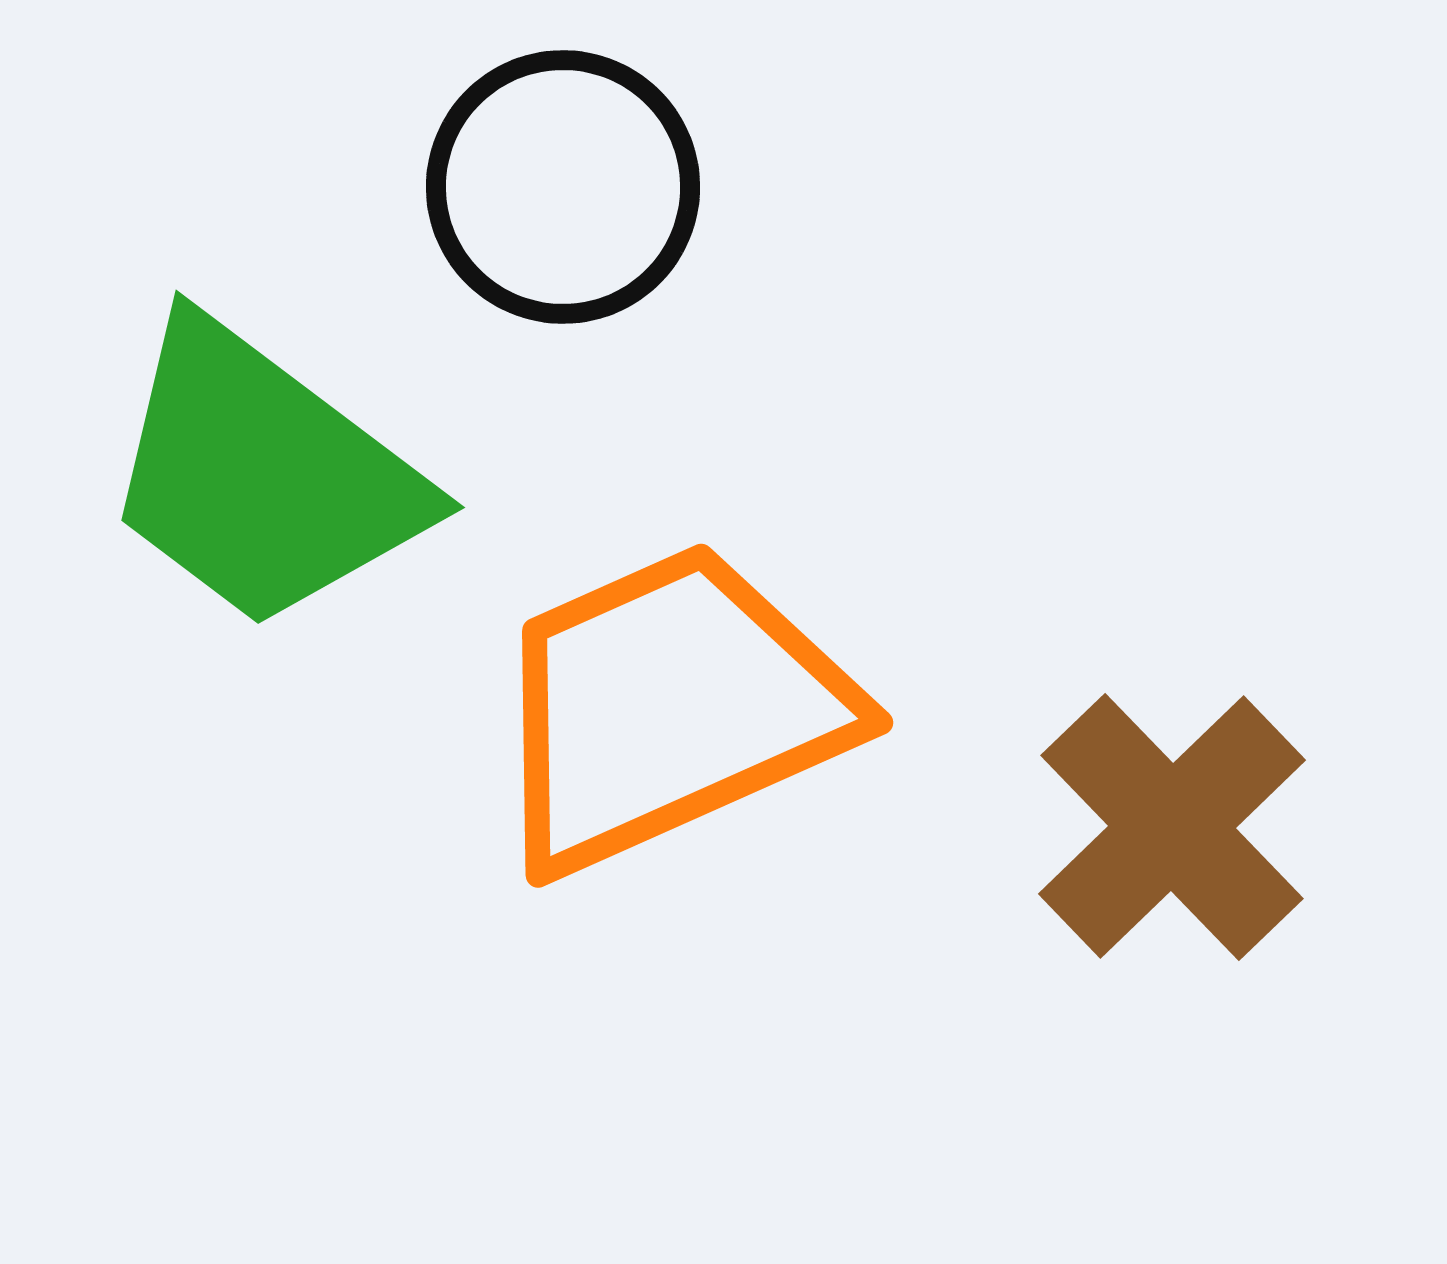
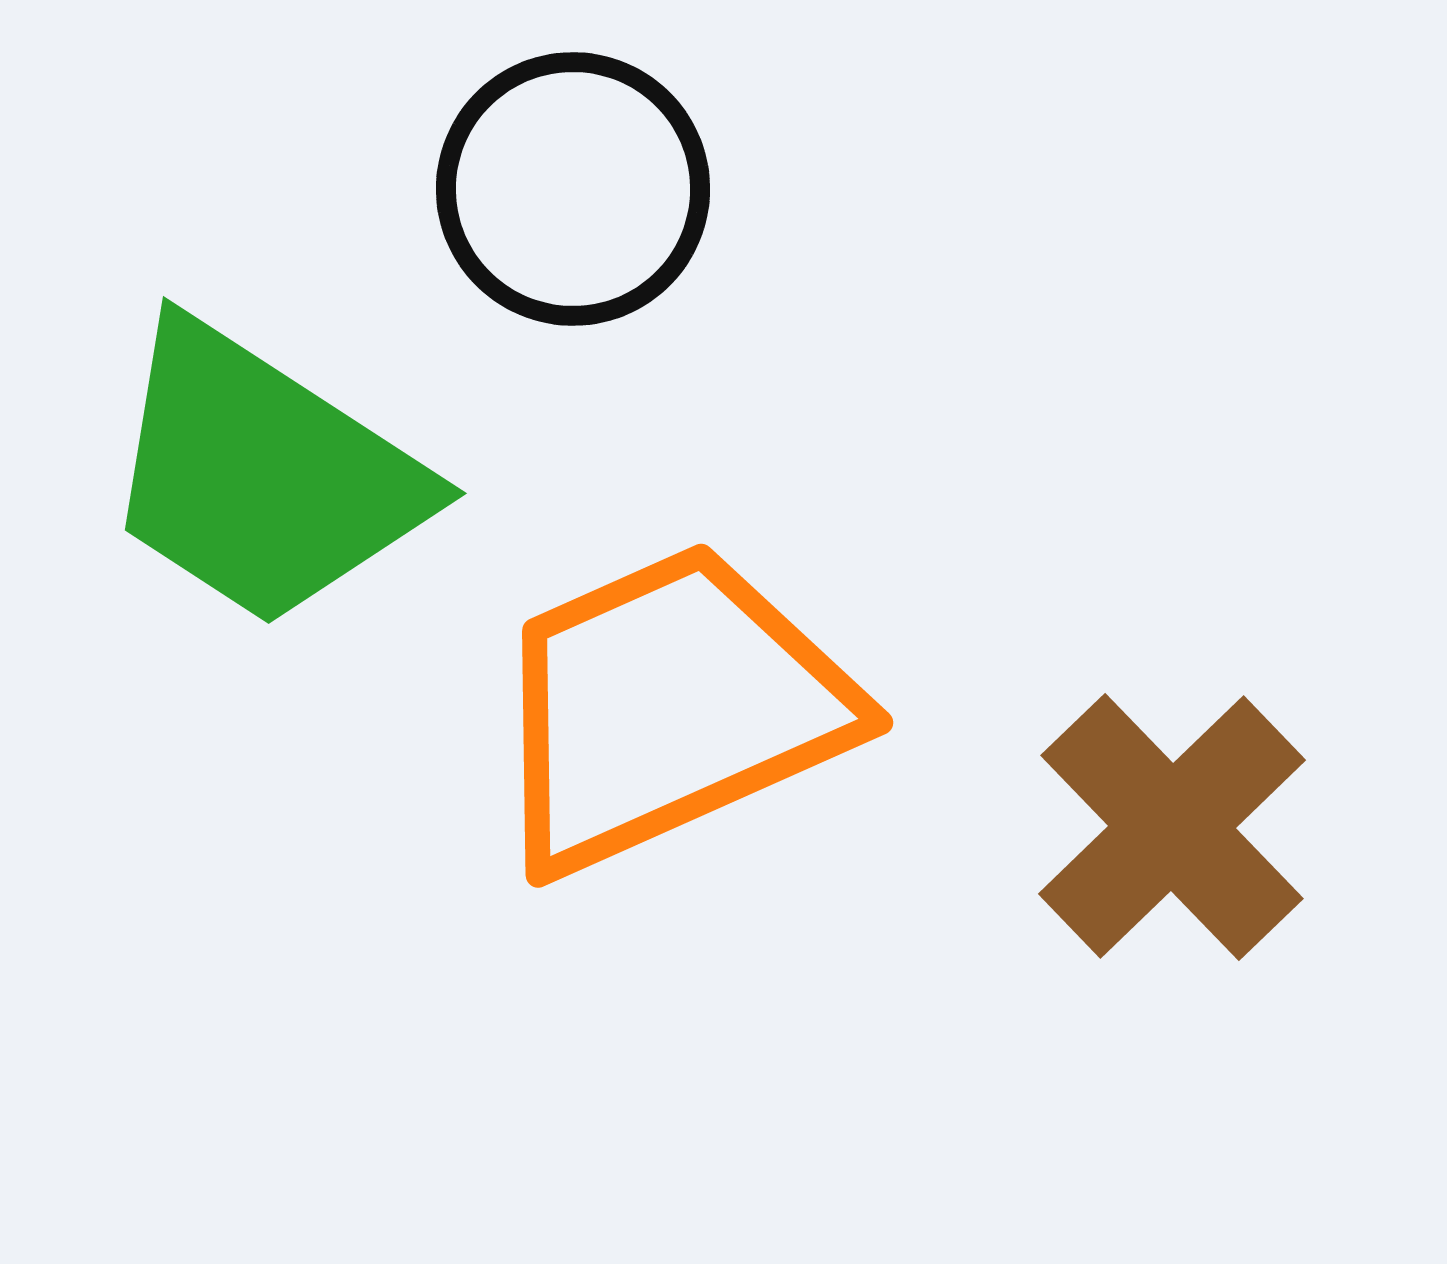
black circle: moved 10 px right, 2 px down
green trapezoid: rotated 4 degrees counterclockwise
